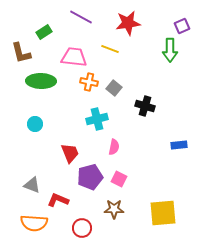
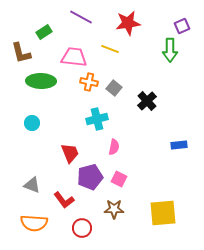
black cross: moved 2 px right, 5 px up; rotated 30 degrees clockwise
cyan circle: moved 3 px left, 1 px up
red L-shape: moved 6 px right; rotated 150 degrees counterclockwise
